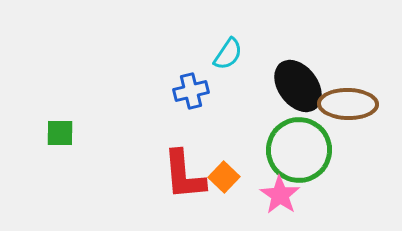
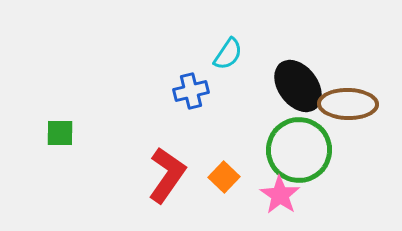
red L-shape: moved 17 px left; rotated 140 degrees counterclockwise
